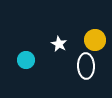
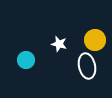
white star: rotated 14 degrees counterclockwise
white ellipse: moved 1 px right; rotated 10 degrees counterclockwise
